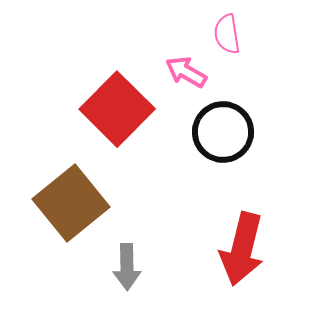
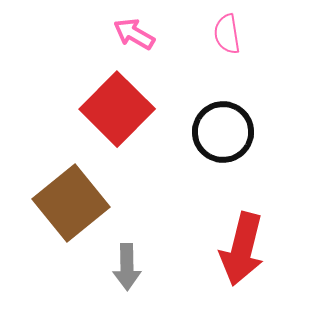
pink arrow: moved 52 px left, 38 px up
